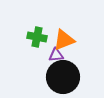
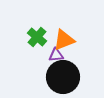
green cross: rotated 30 degrees clockwise
